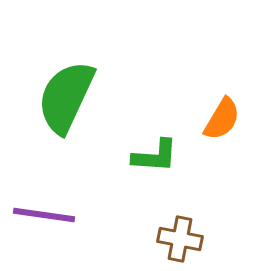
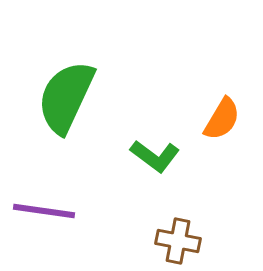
green L-shape: rotated 33 degrees clockwise
purple line: moved 4 px up
brown cross: moved 2 px left, 2 px down
